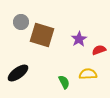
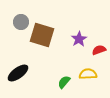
green semicircle: rotated 112 degrees counterclockwise
